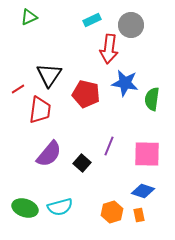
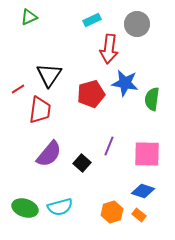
gray circle: moved 6 px right, 1 px up
red pentagon: moved 5 px right; rotated 28 degrees counterclockwise
orange rectangle: rotated 40 degrees counterclockwise
